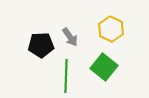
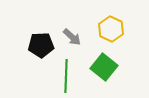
gray arrow: moved 2 px right; rotated 12 degrees counterclockwise
